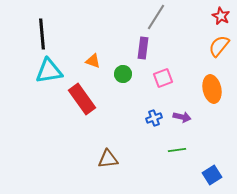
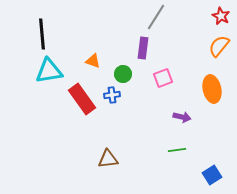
blue cross: moved 42 px left, 23 px up; rotated 14 degrees clockwise
